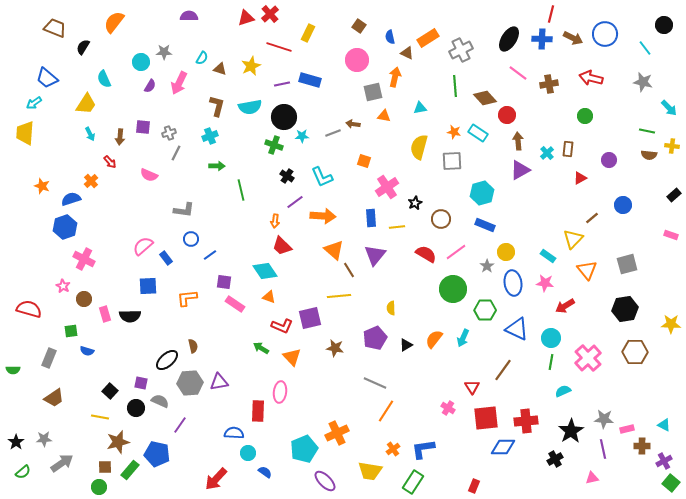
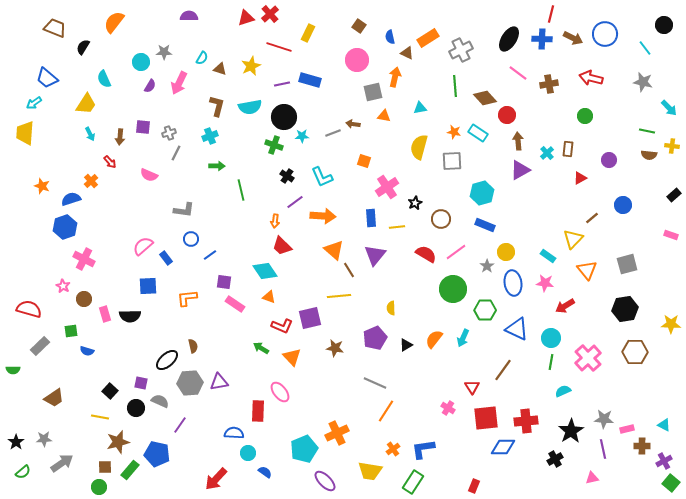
gray rectangle at (49, 358): moved 9 px left, 12 px up; rotated 24 degrees clockwise
pink ellipse at (280, 392): rotated 45 degrees counterclockwise
